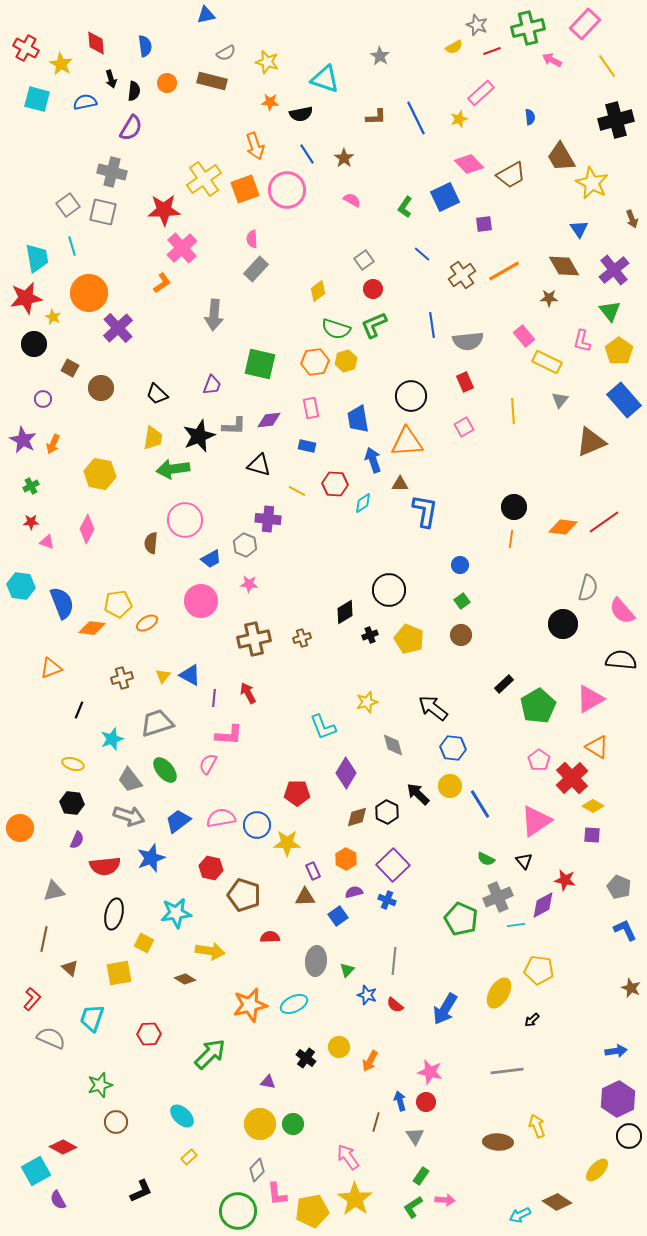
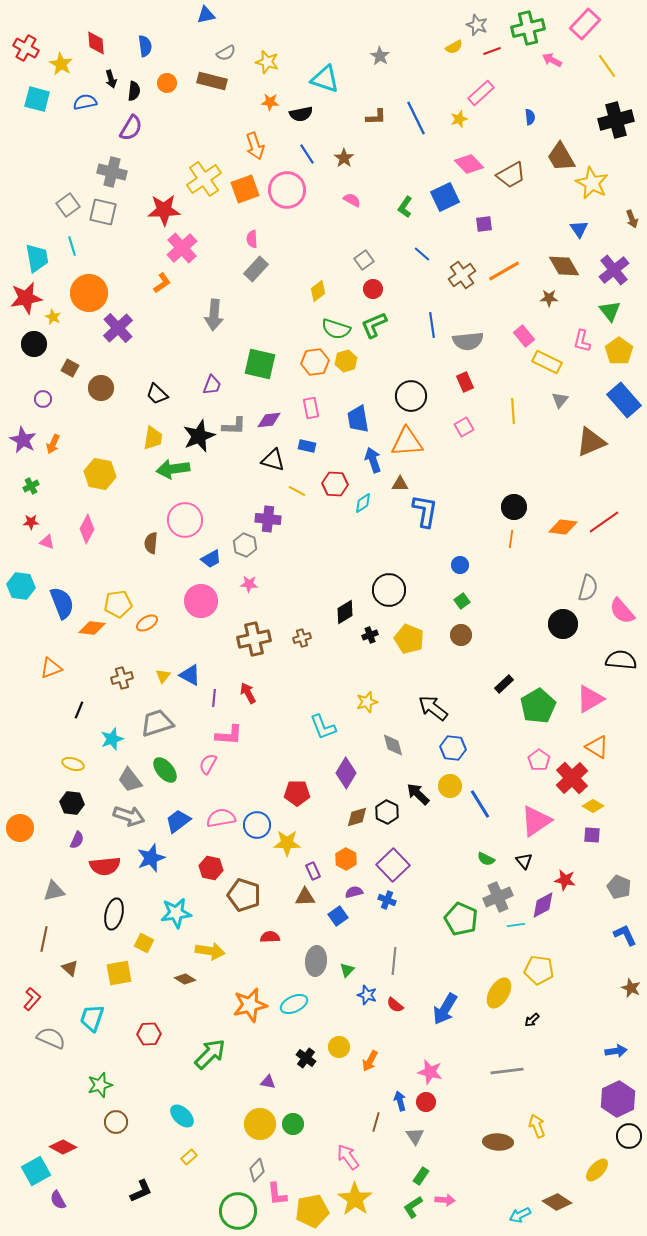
black triangle at (259, 465): moved 14 px right, 5 px up
blue L-shape at (625, 930): moved 5 px down
